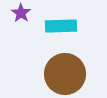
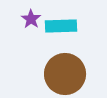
purple star: moved 10 px right, 6 px down
